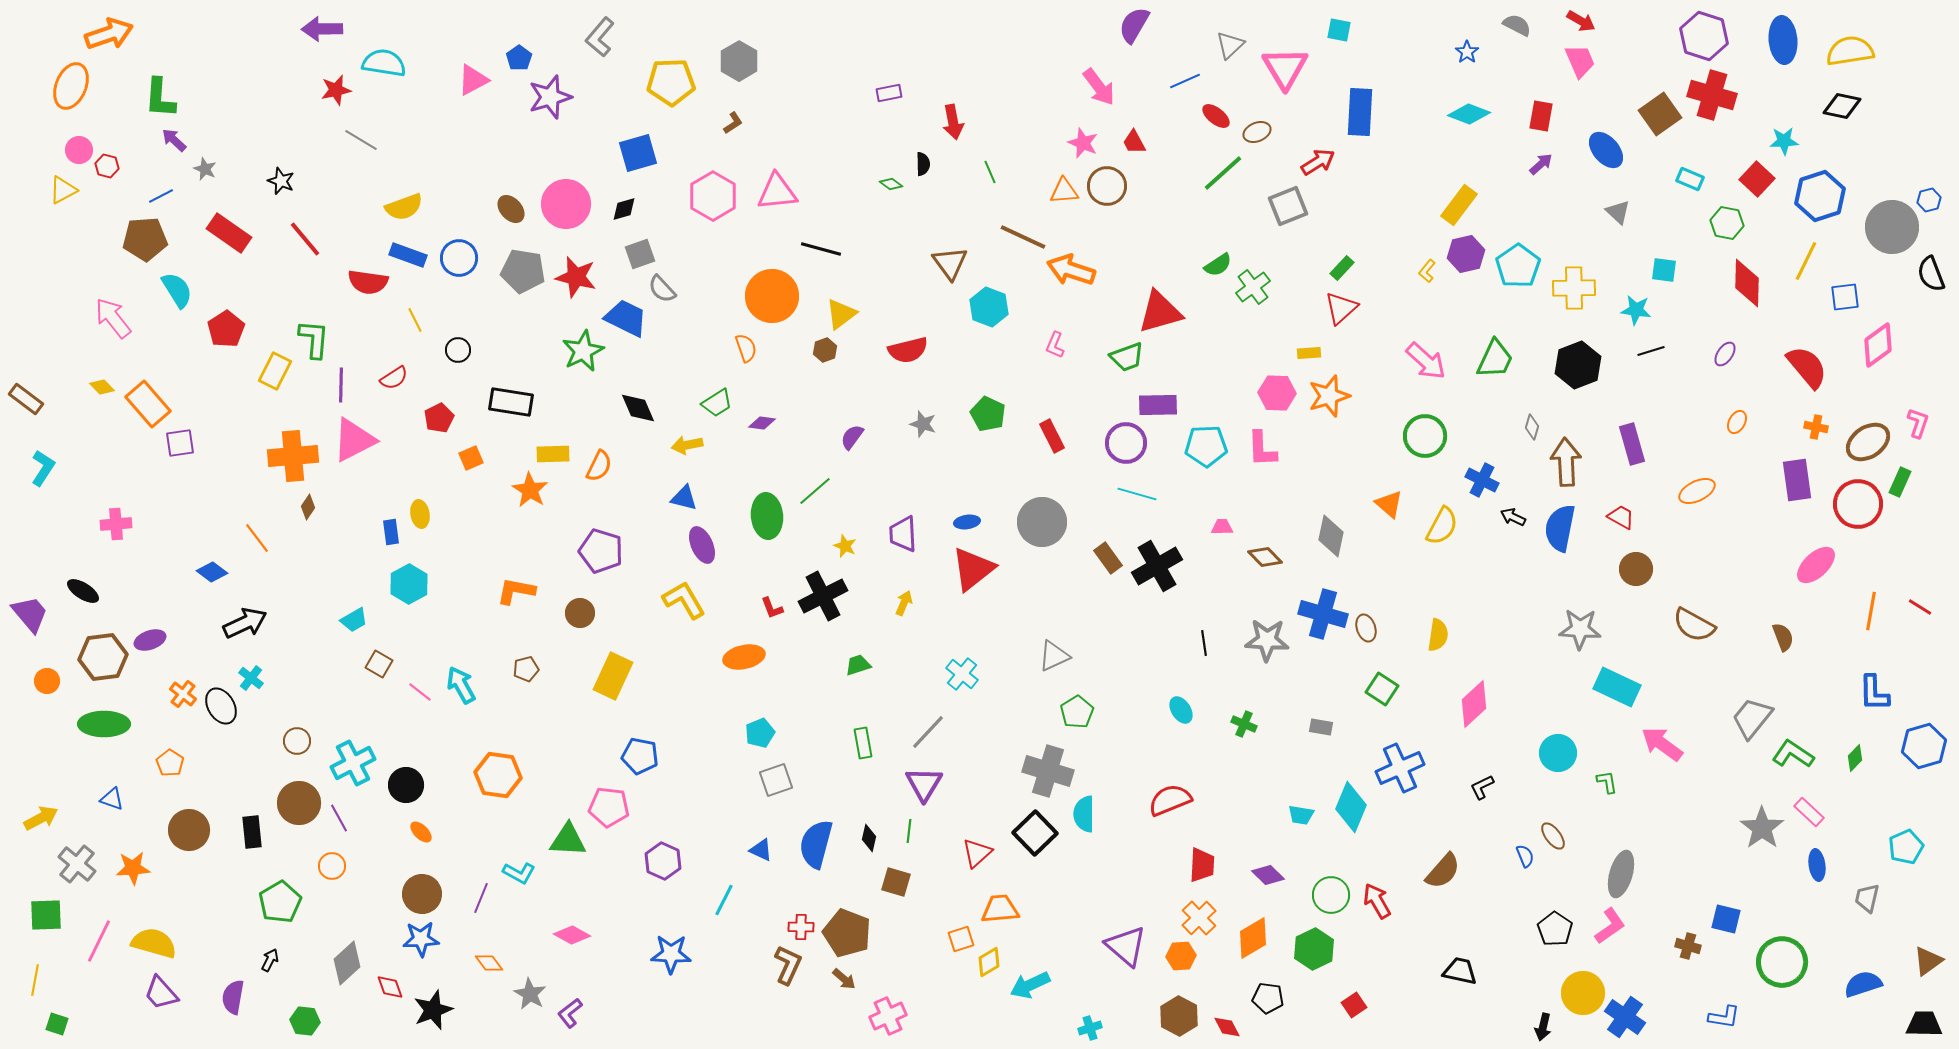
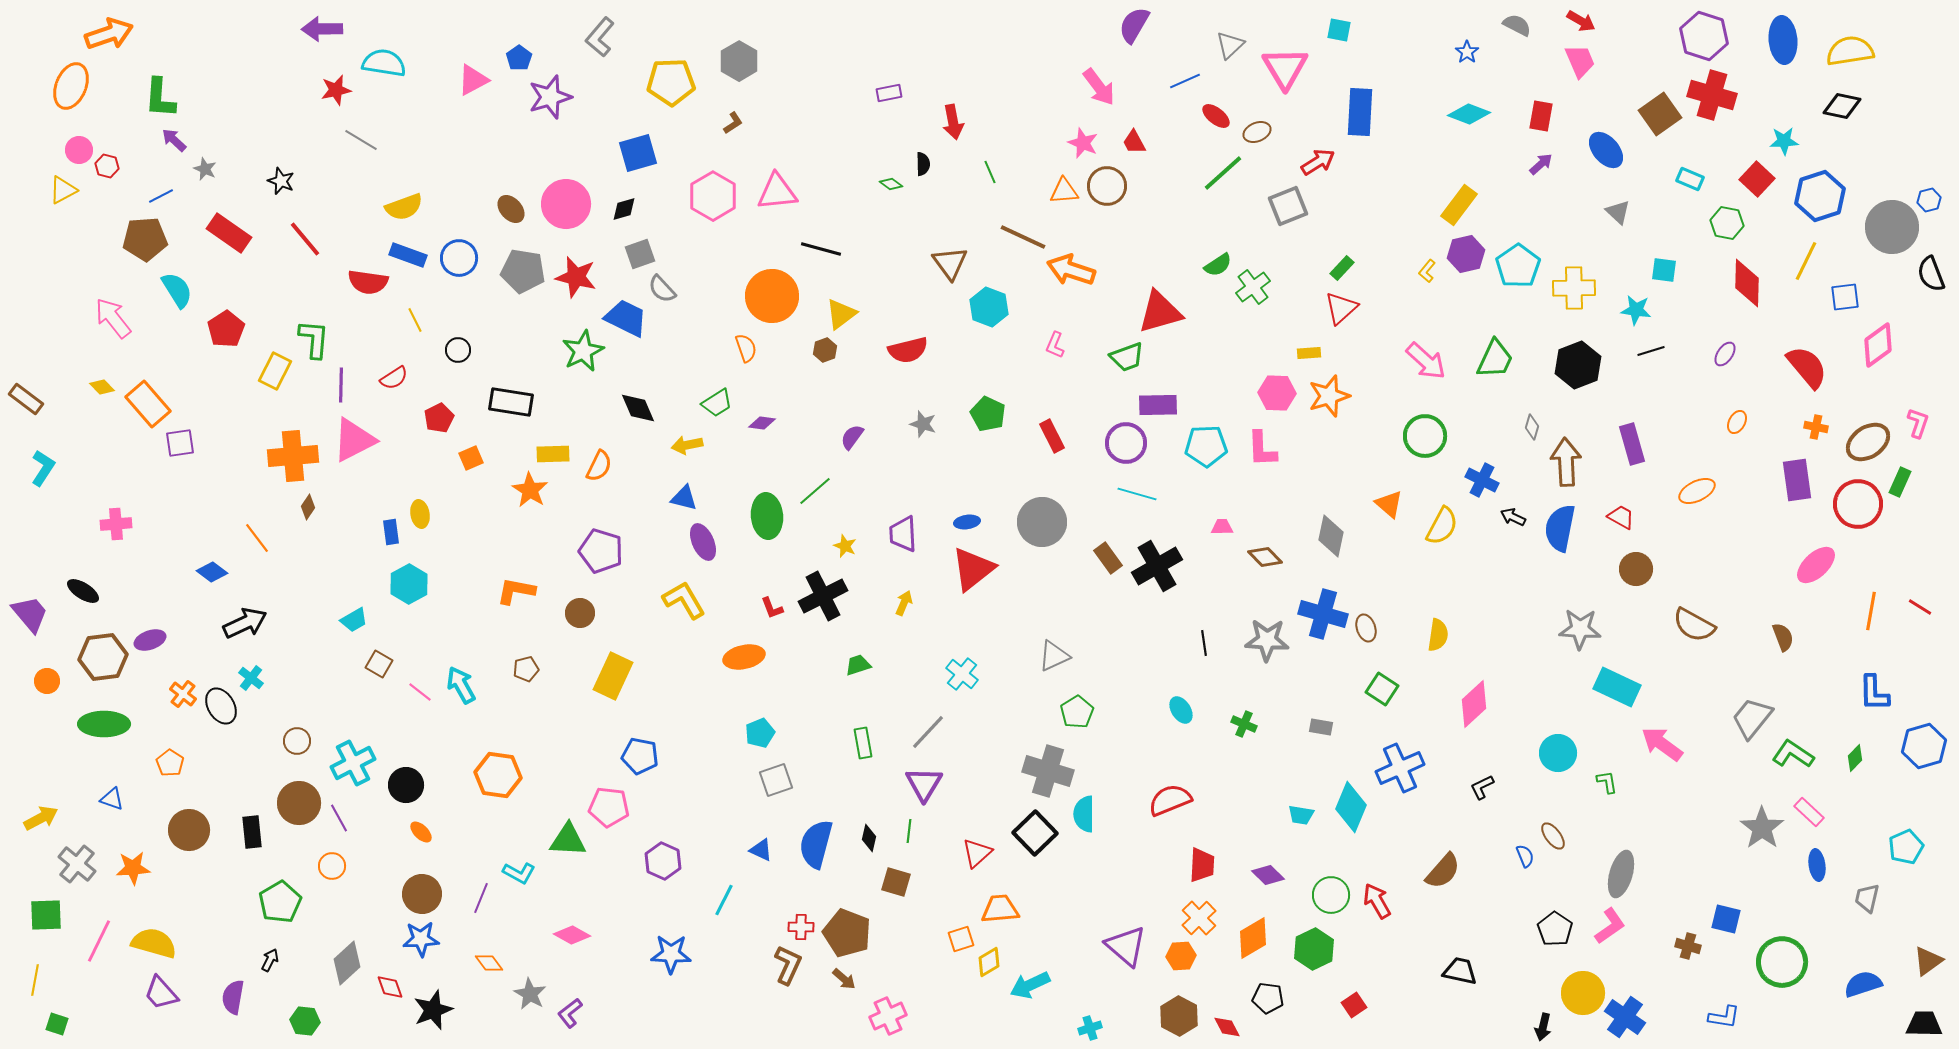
purple ellipse at (702, 545): moved 1 px right, 3 px up
